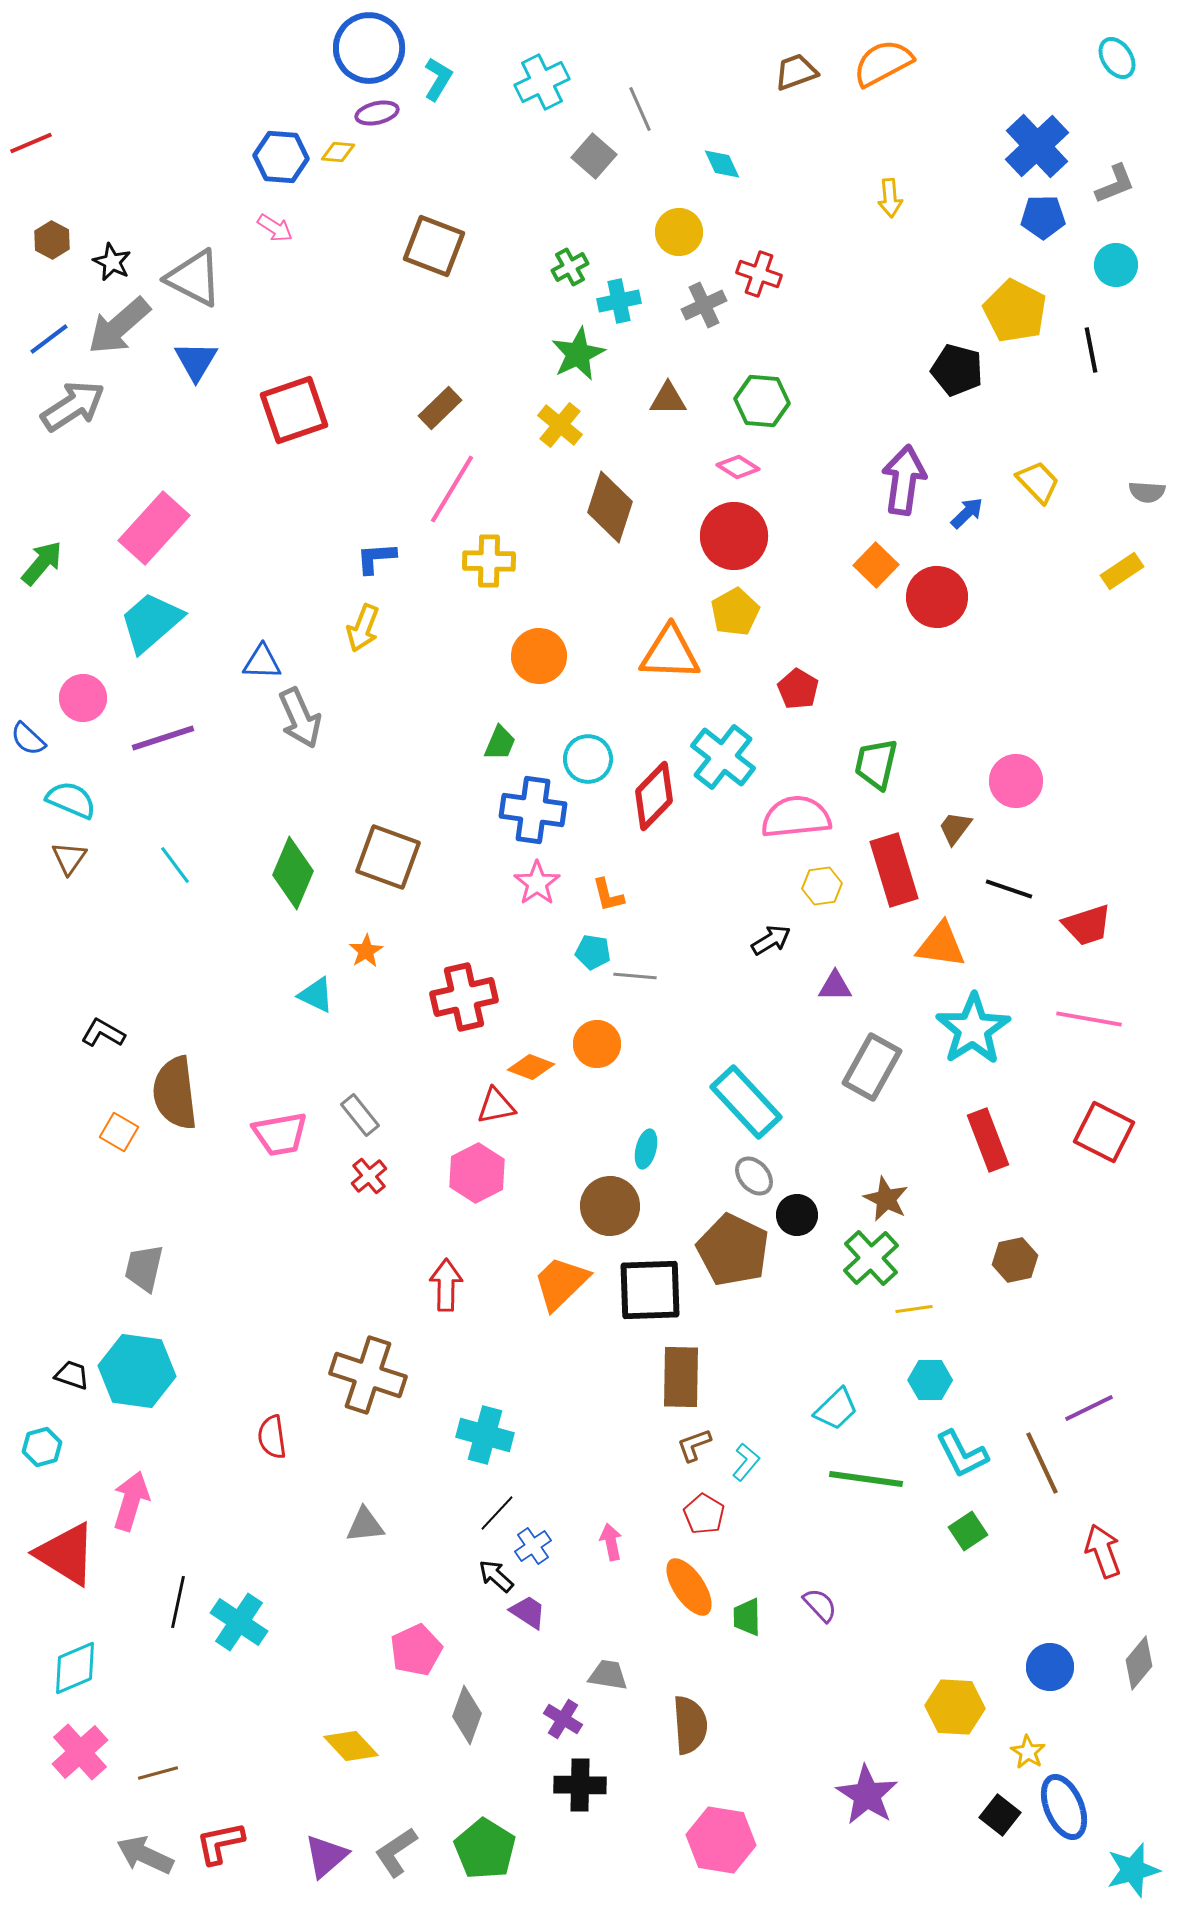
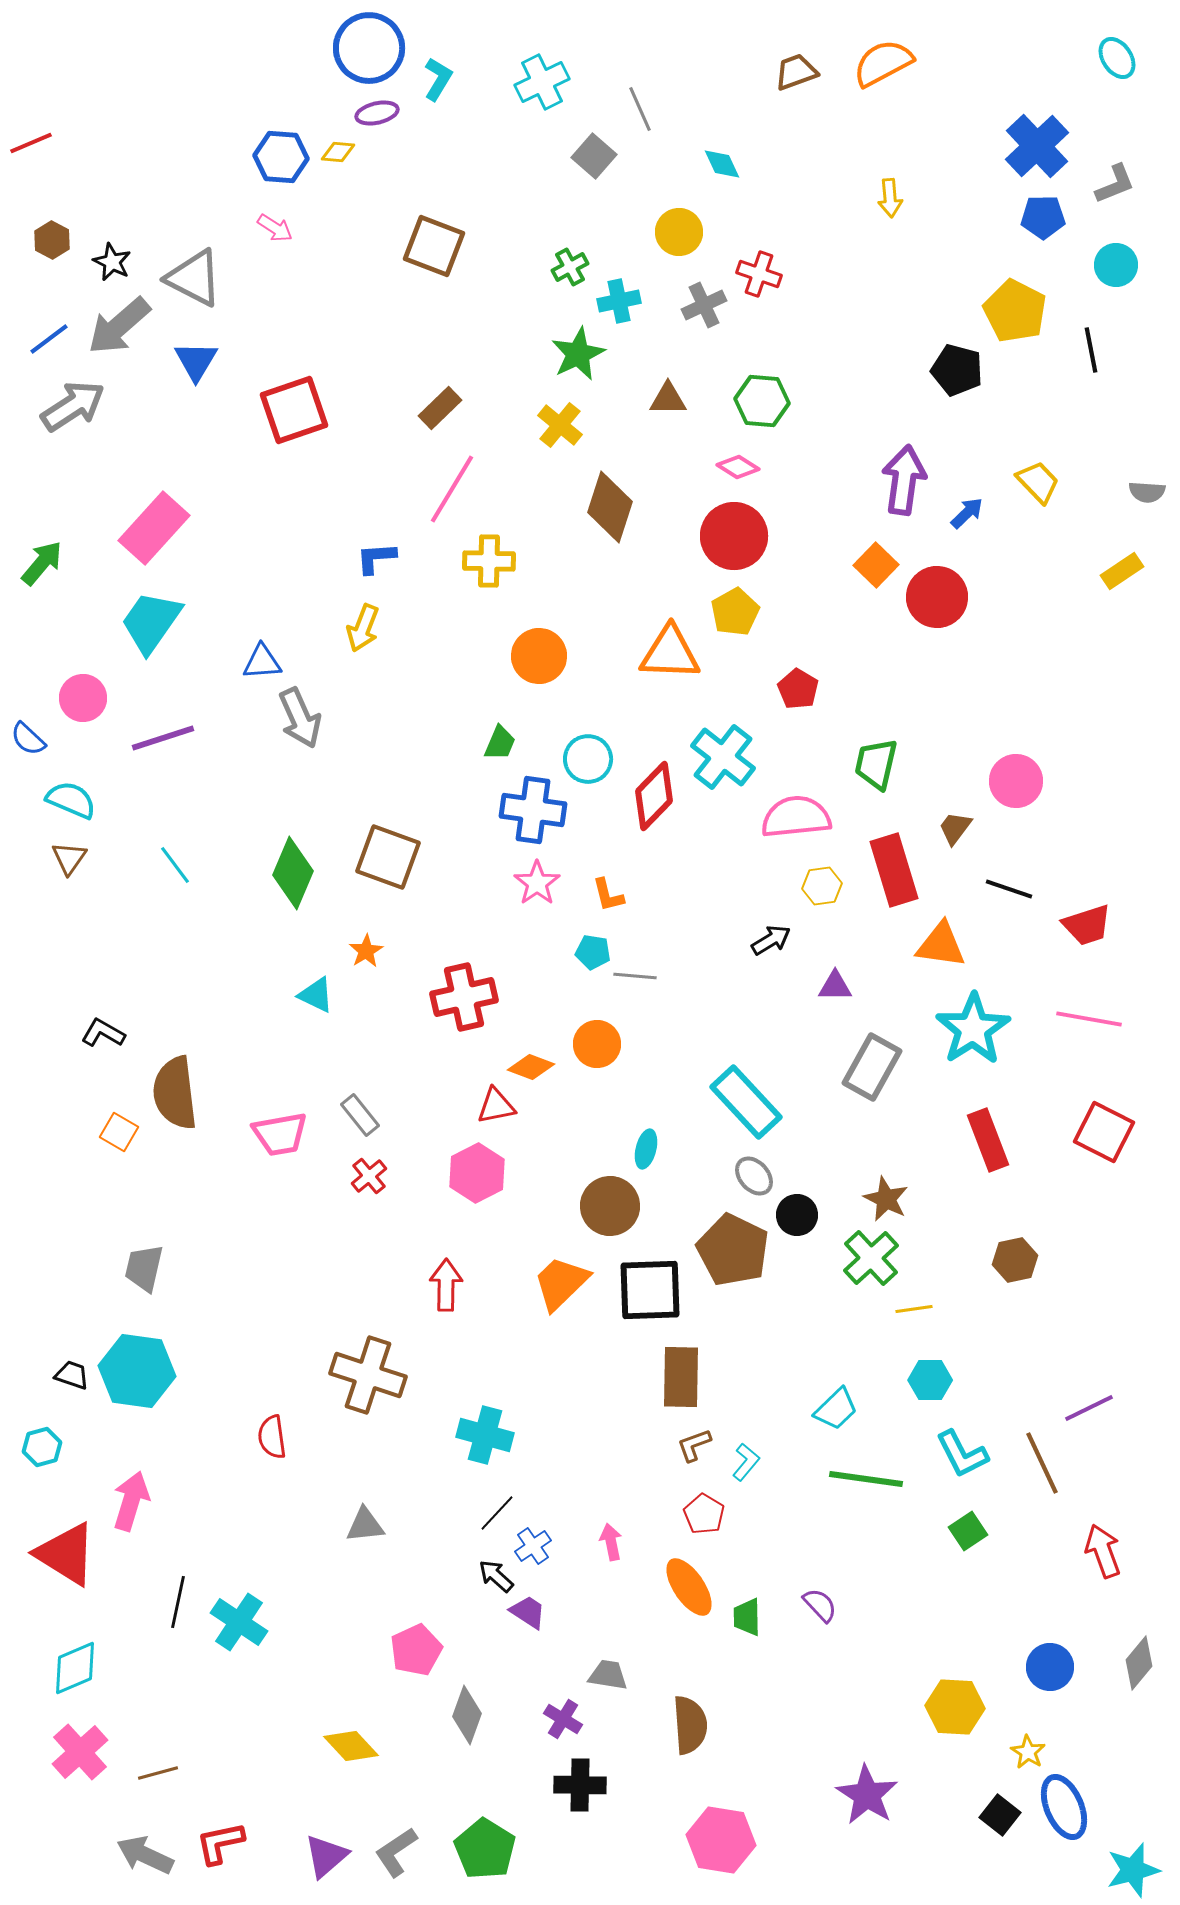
cyan trapezoid at (151, 622): rotated 14 degrees counterclockwise
blue triangle at (262, 662): rotated 6 degrees counterclockwise
